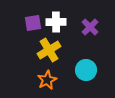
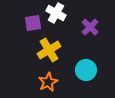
white cross: moved 9 px up; rotated 30 degrees clockwise
orange star: moved 1 px right, 2 px down
